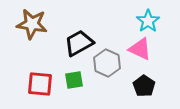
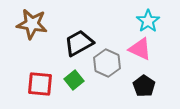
green square: rotated 30 degrees counterclockwise
